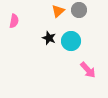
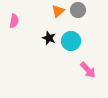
gray circle: moved 1 px left
